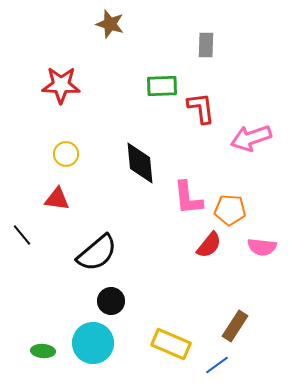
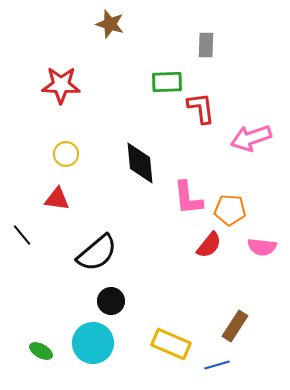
green rectangle: moved 5 px right, 4 px up
green ellipse: moved 2 px left; rotated 25 degrees clockwise
blue line: rotated 20 degrees clockwise
